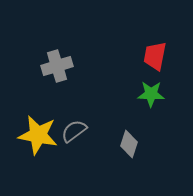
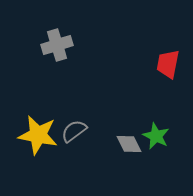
red trapezoid: moved 13 px right, 8 px down
gray cross: moved 21 px up
green star: moved 5 px right, 42 px down; rotated 24 degrees clockwise
gray diamond: rotated 44 degrees counterclockwise
